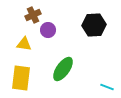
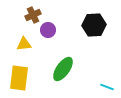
yellow triangle: rotated 14 degrees counterclockwise
yellow rectangle: moved 2 px left
